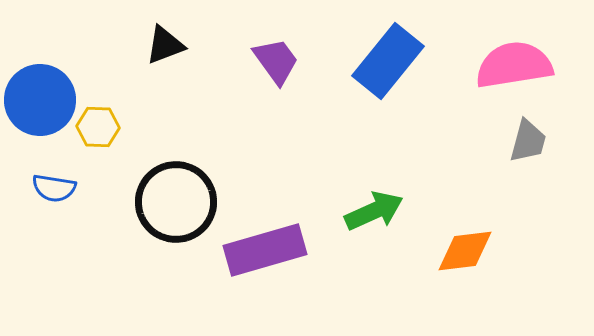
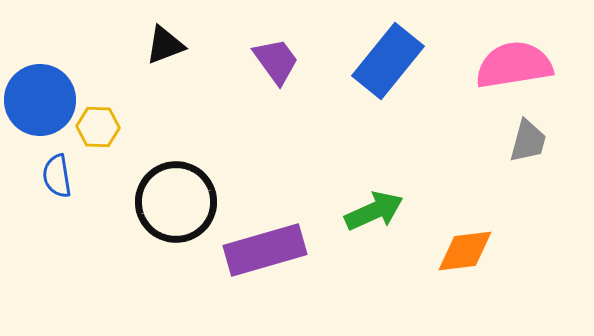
blue semicircle: moved 3 px right, 12 px up; rotated 72 degrees clockwise
